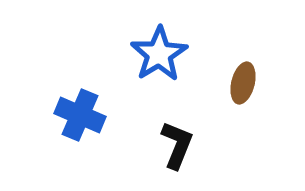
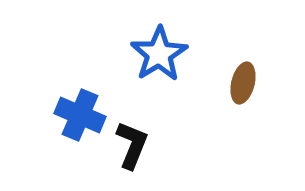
black L-shape: moved 45 px left
